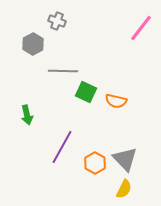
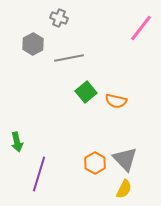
gray cross: moved 2 px right, 3 px up
gray line: moved 6 px right, 13 px up; rotated 12 degrees counterclockwise
green square: rotated 25 degrees clockwise
green arrow: moved 10 px left, 27 px down
purple line: moved 23 px left, 27 px down; rotated 12 degrees counterclockwise
